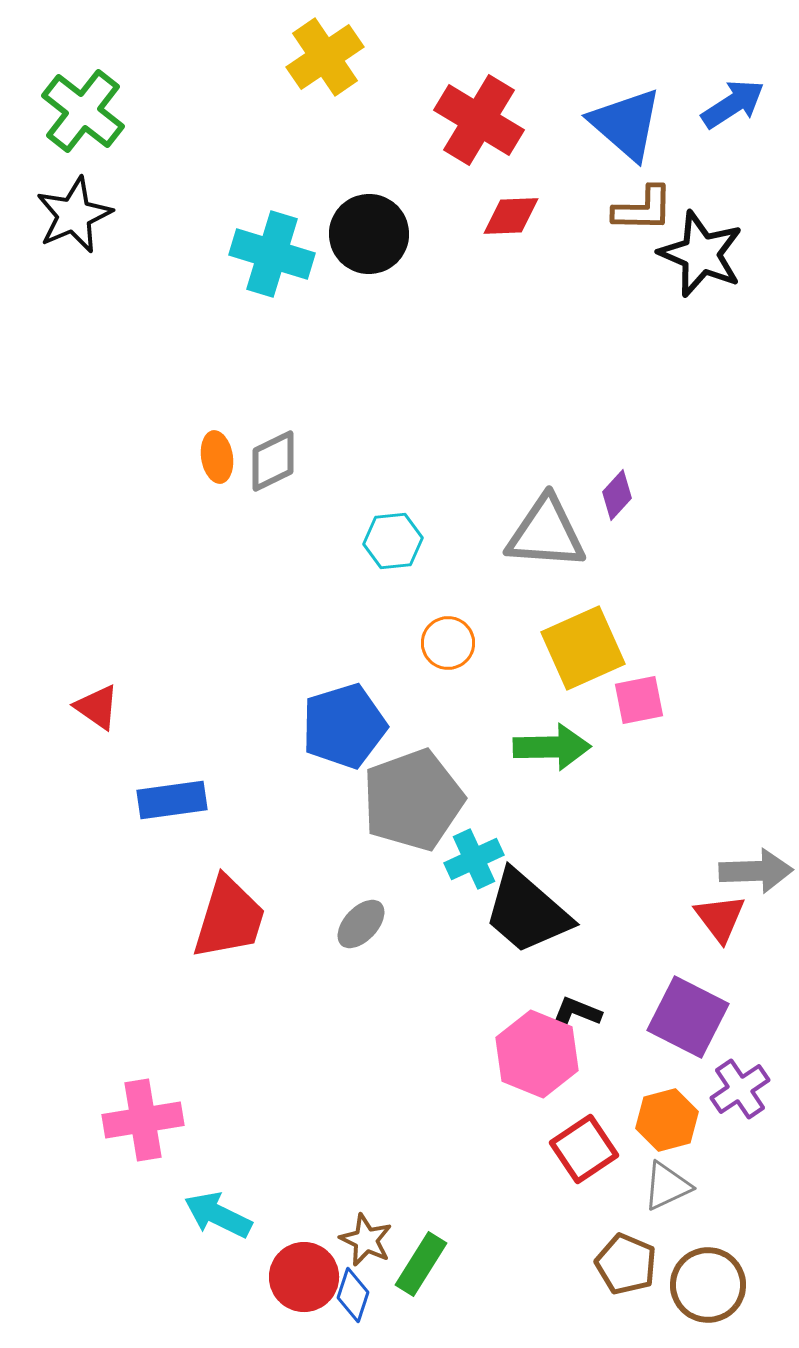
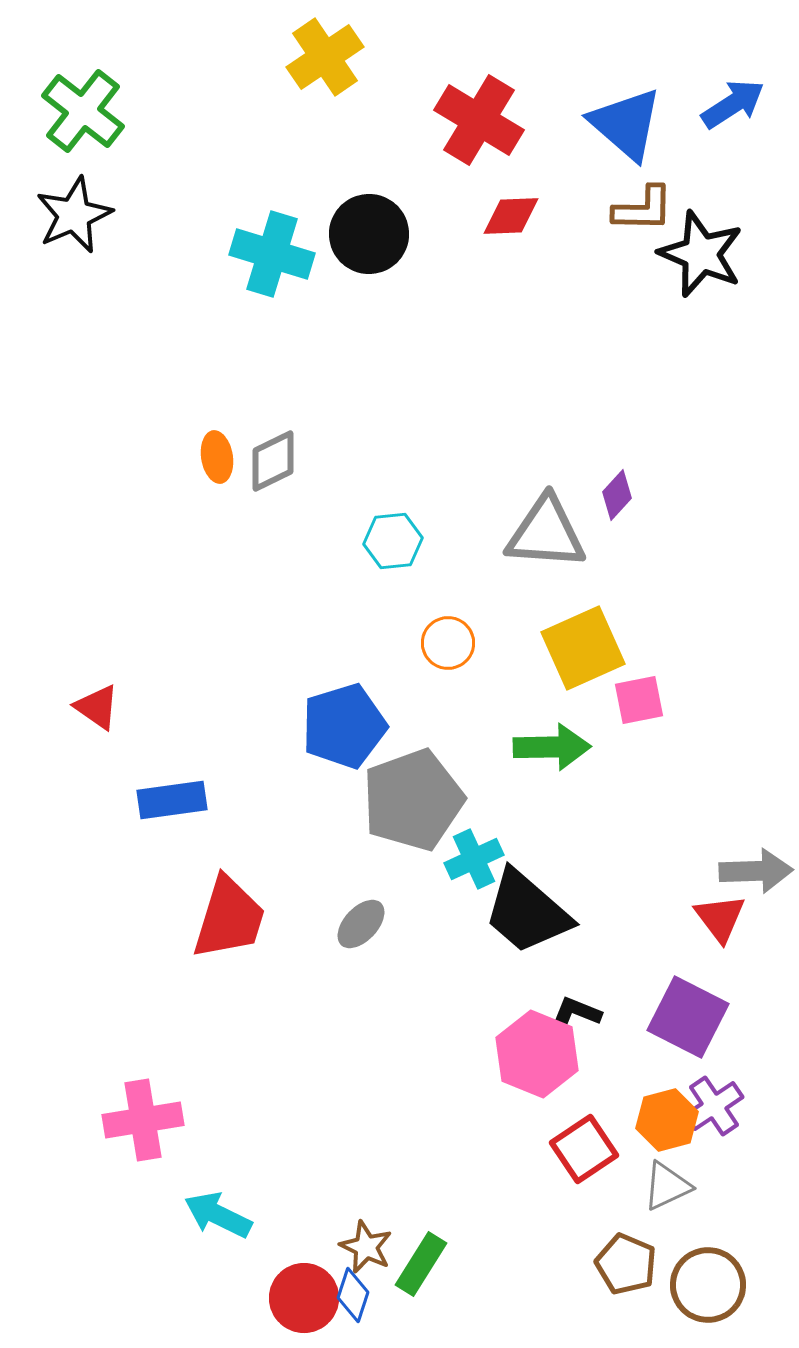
purple cross at (740, 1089): moved 26 px left, 17 px down
brown star at (366, 1240): moved 7 px down
red circle at (304, 1277): moved 21 px down
